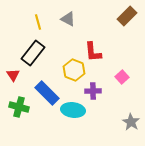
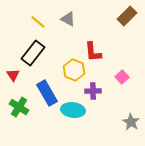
yellow line: rotated 35 degrees counterclockwise
blue rectangle: rotated 15 degrees clockwise
green cross: rotated 18 degrees clockwise
